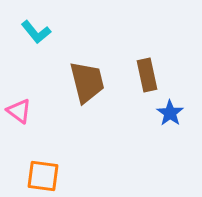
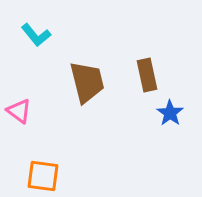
cyan L-shape: moved 3 px down
